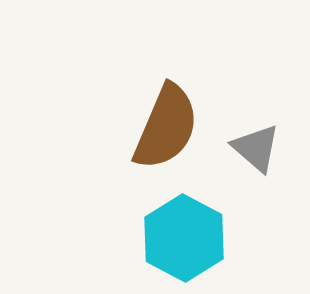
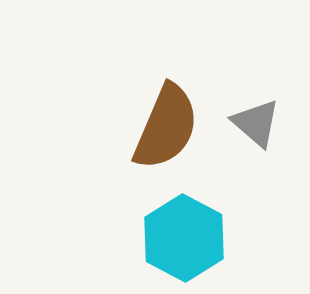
gray triangle: moved 25 px up
